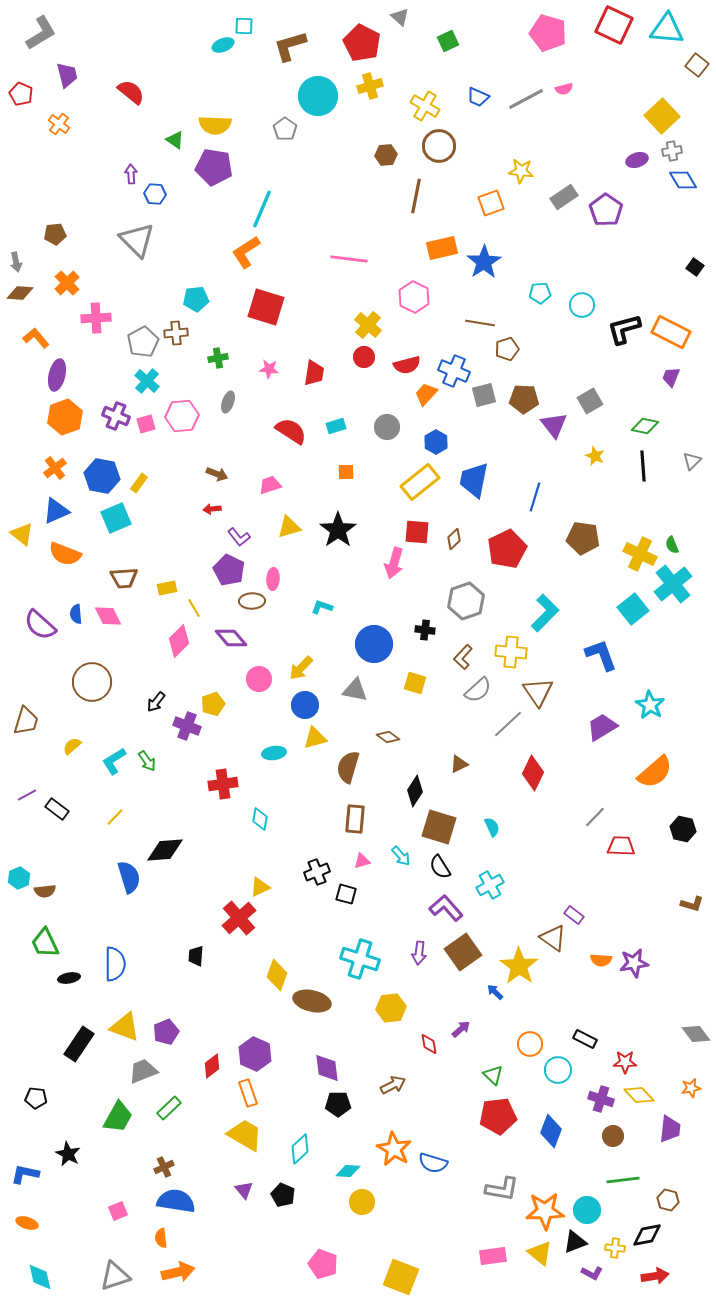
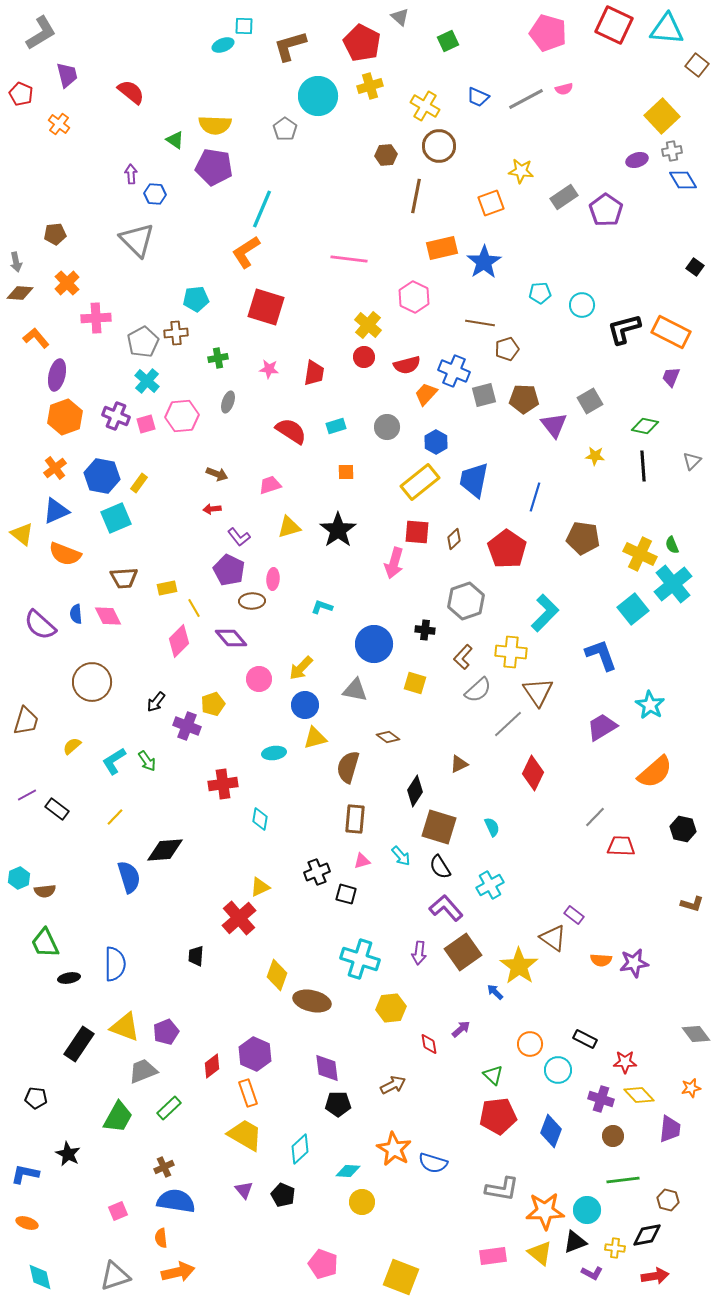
yellow star at (595, 456): rotated 18 degrees counterclockwise
red pentagon at (507, 549): rotated 12 degrees counterclockwise
